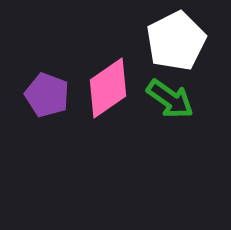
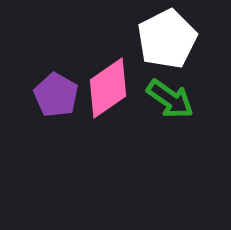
white pentagon: moved 9 px left, 2 px up
purple pentagon: moved 9 px right; rotated 9 degrees clockwise
